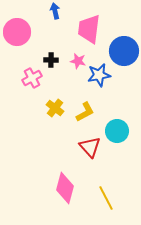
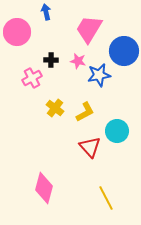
blue arrow: moved 9 px left, 1 px down
pink trapezoid: rotated 24 degrees clockwise
pink diamond: moved 21 px left
